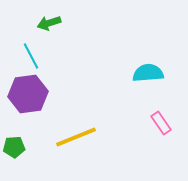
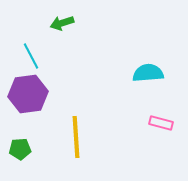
green arrow: moved 13 px right
pink rectangle: rotated 40 degrees counterclockwise
yellow line: rotated 72 degrees counterclockwise
green pentagon: moved 6 px right, 2 px down
